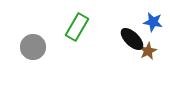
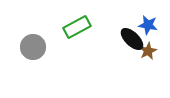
blue star: moved 5 px left, 3 px down
green rectangle: rotated 32 degrees clockwise
